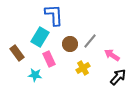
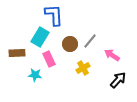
brown rectangle: rotated 56 degrees counterclockwise
black arrow: moved 3 px down
